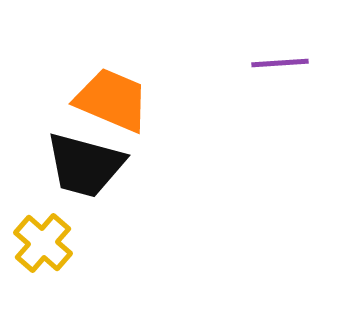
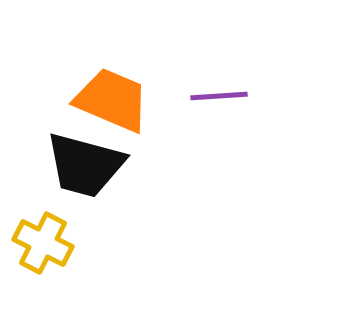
purple line: moved 61 px left, 33 px down
yellow cross: rotated 14 degrees counterclockwise
